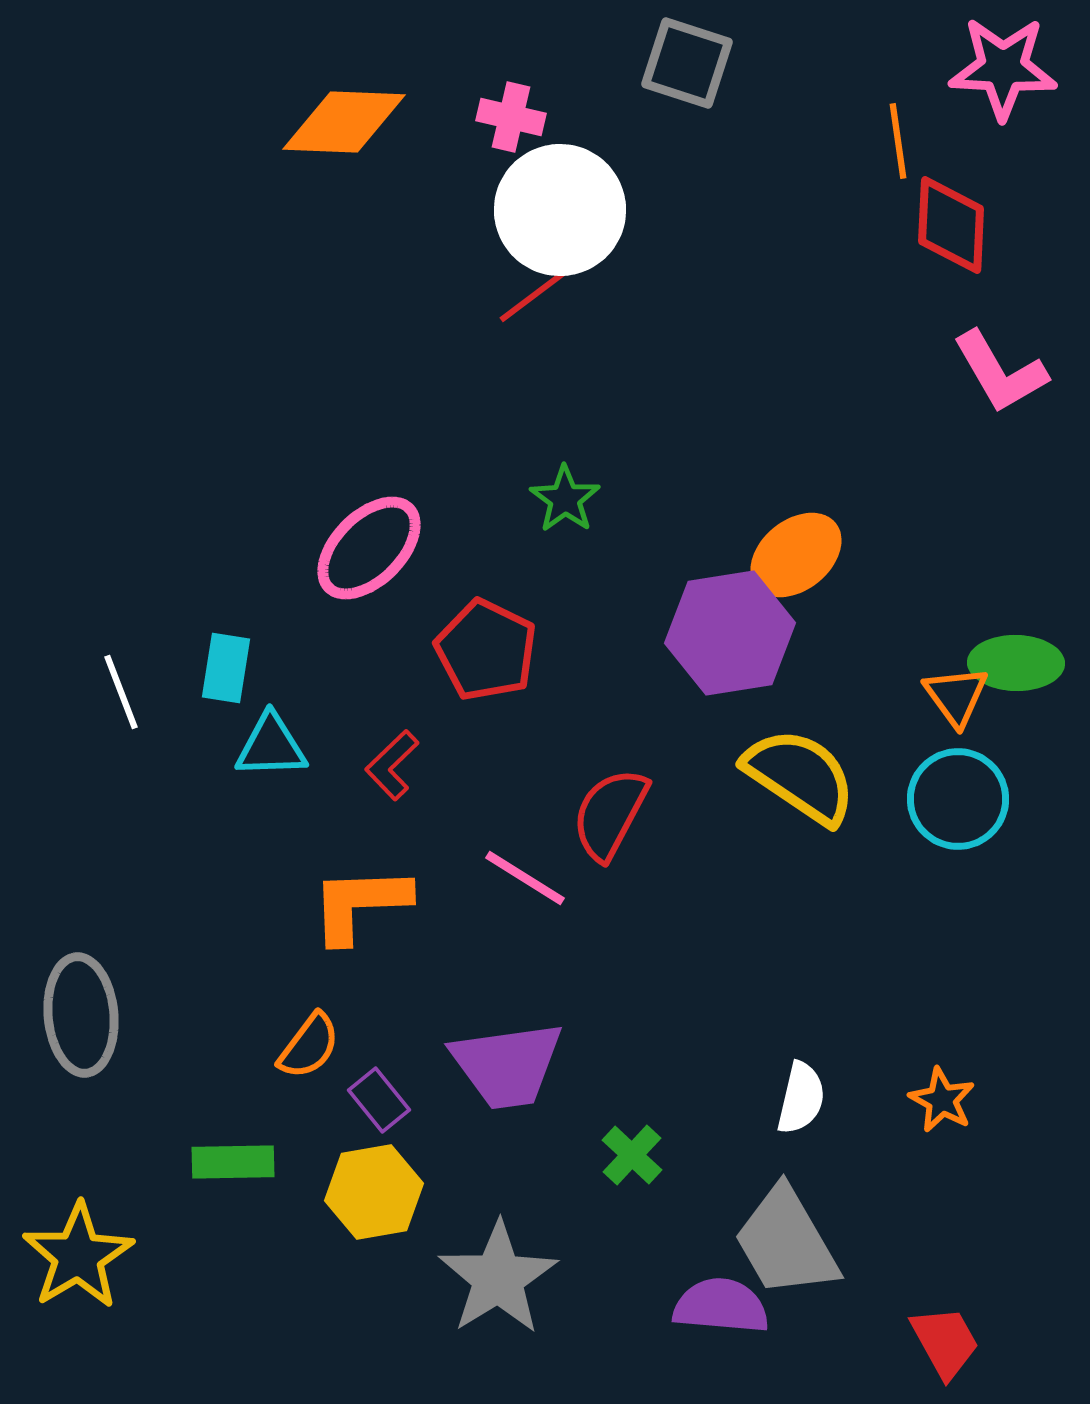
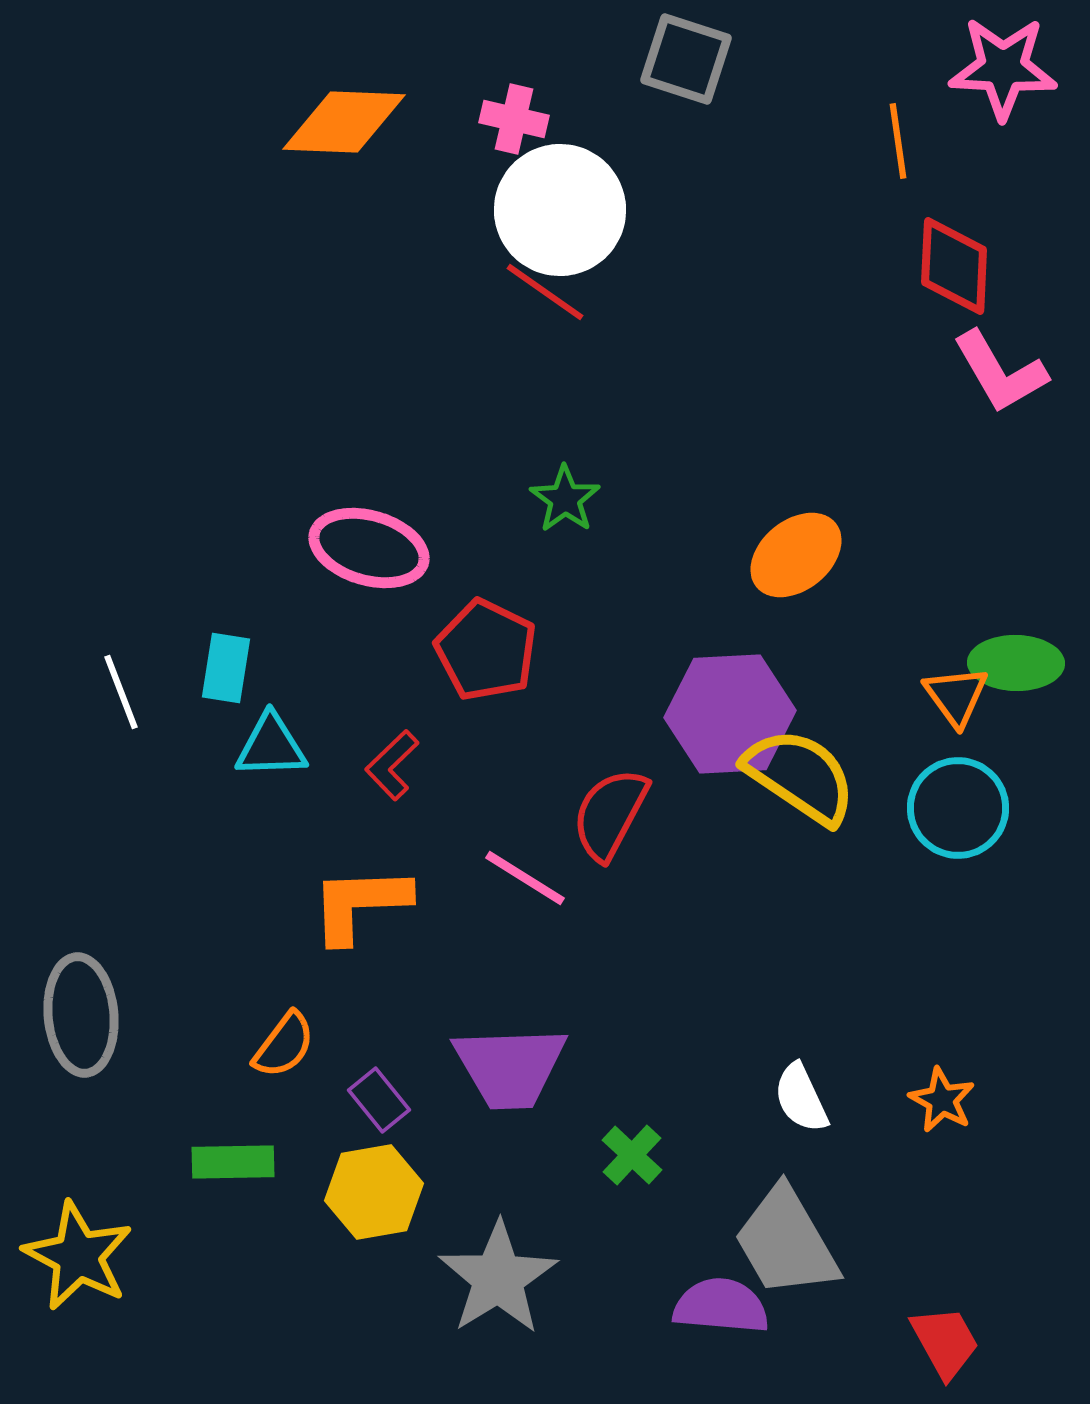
gray square: moved 1 px left, 4 px up
pink cross: moved 3 px right, 2 px down
red diamond: moved 3 px right, 41 px down
red line: moved 8 px right, 1 px up; rotated 72 degrees clockwise
pink ellipse: rotated 61 degrees clockwise
purple hexagon: moved 81 px down; rotated 6 degrees clockwise
cyan circle: moved 9 px down
orange semicircle: moved 25 px left, 1 px up
purple trapezoid: moved 3 px right, 2 px down; rotated 6 degrees clockwise
white semicircle: rotated 142 degrees clockwise
yellow star: rotated 13 degrees counterclockwise
